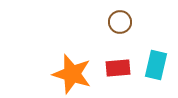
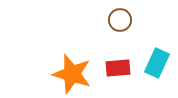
brown circle: moved 2 px up
cyan rectangle: moved 1 px right, 2 px up; rotated 12 degrees clockwise
